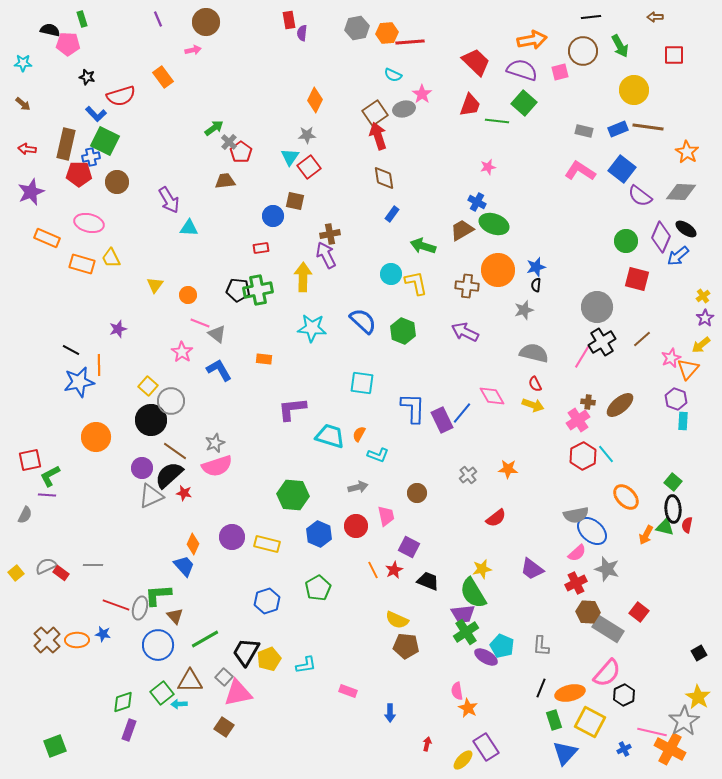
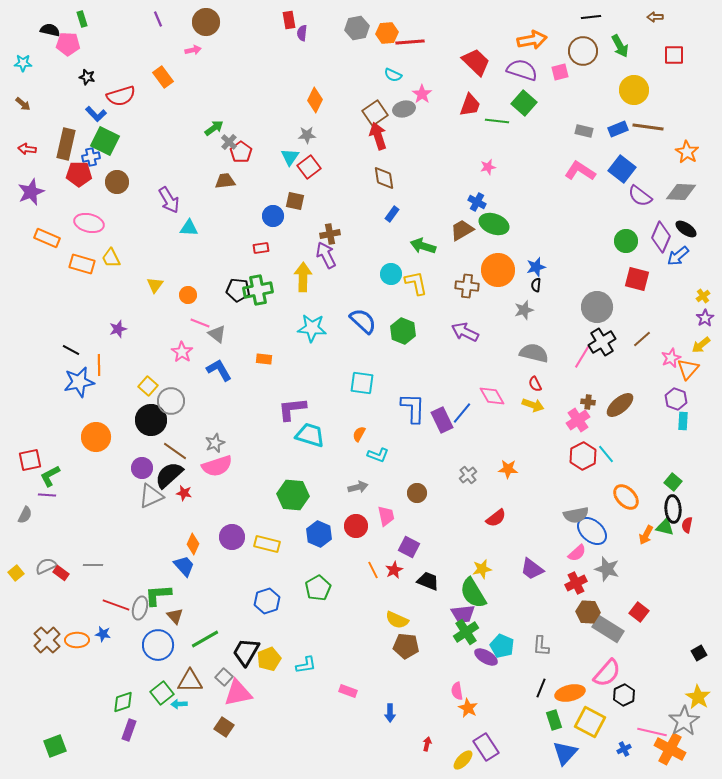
cyan trapezoid at (330, 436): moved 20 px left, 1 px up
